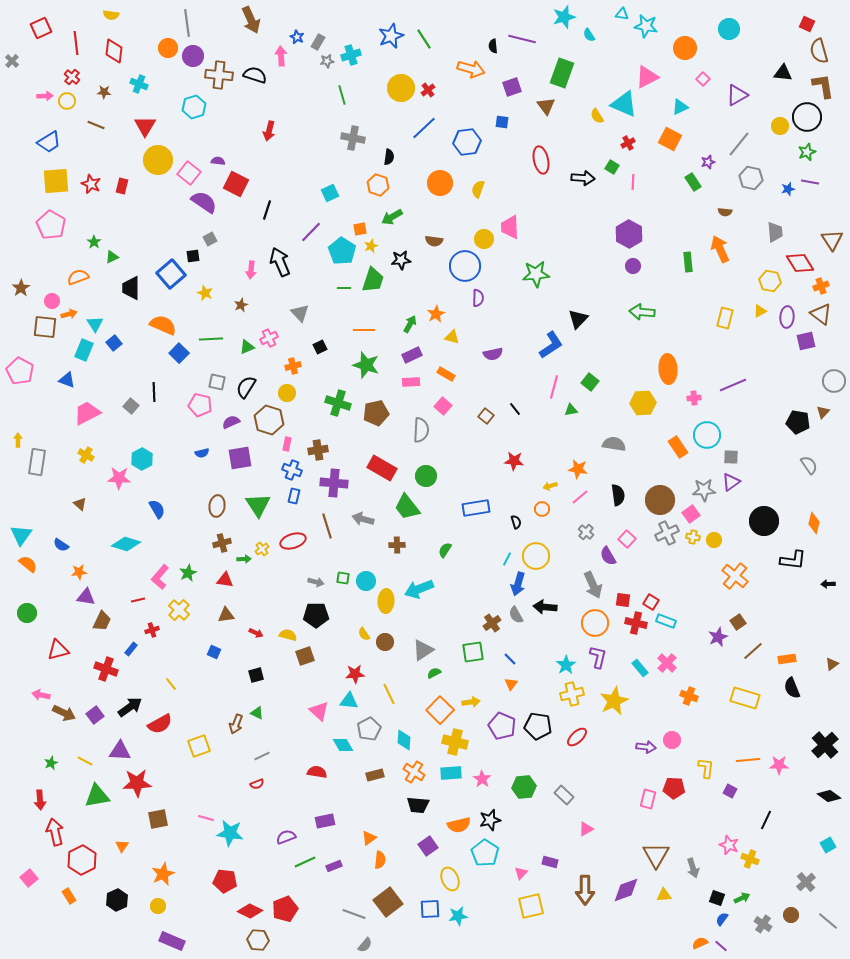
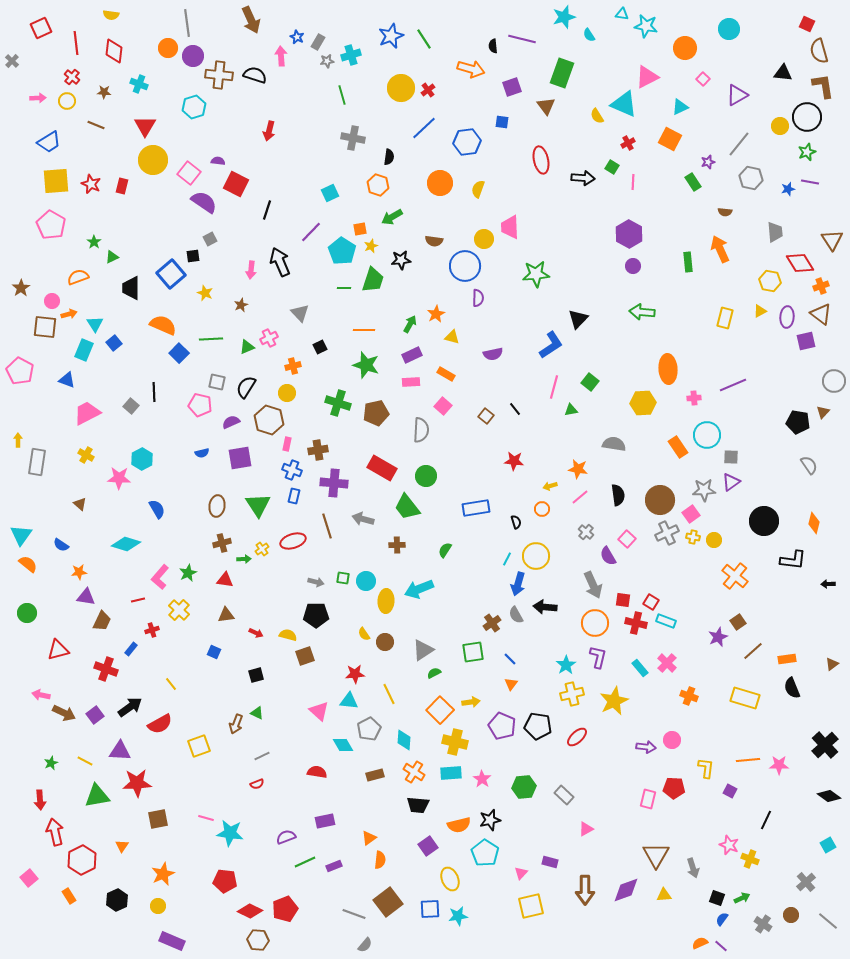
pink arrow at (45, 96): moved 7 px left, 2 px down
yellow circle at (158, 160): moved 5 px left
